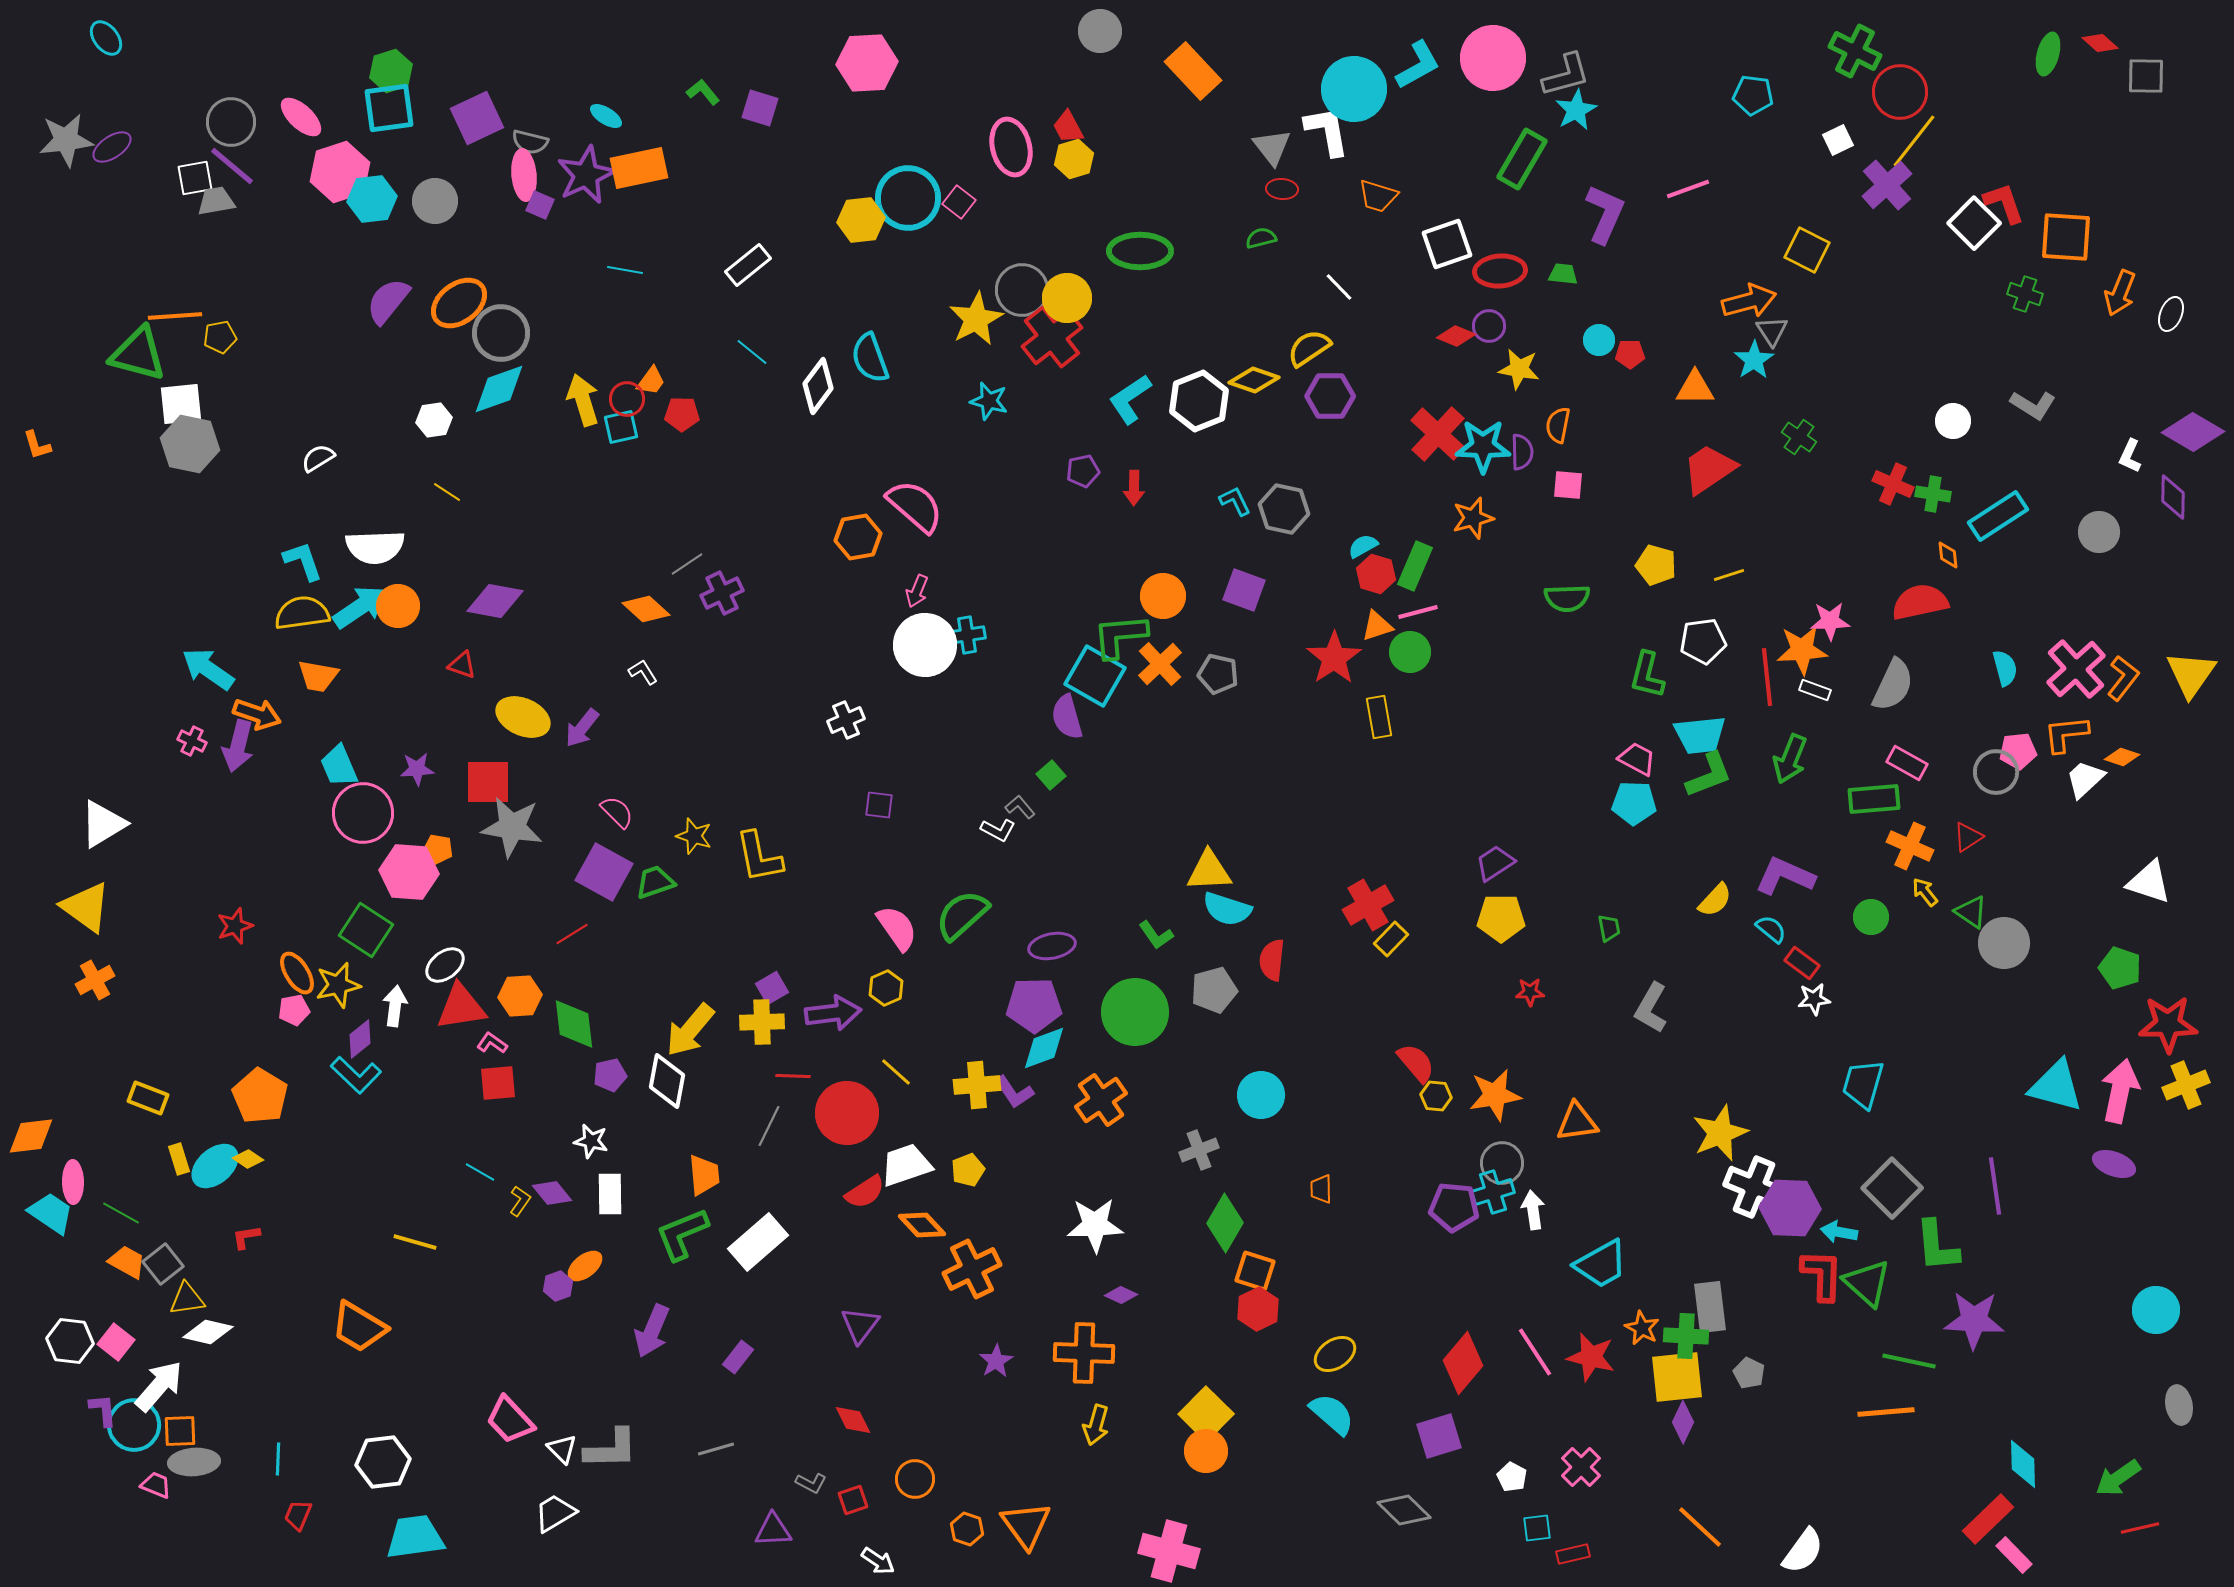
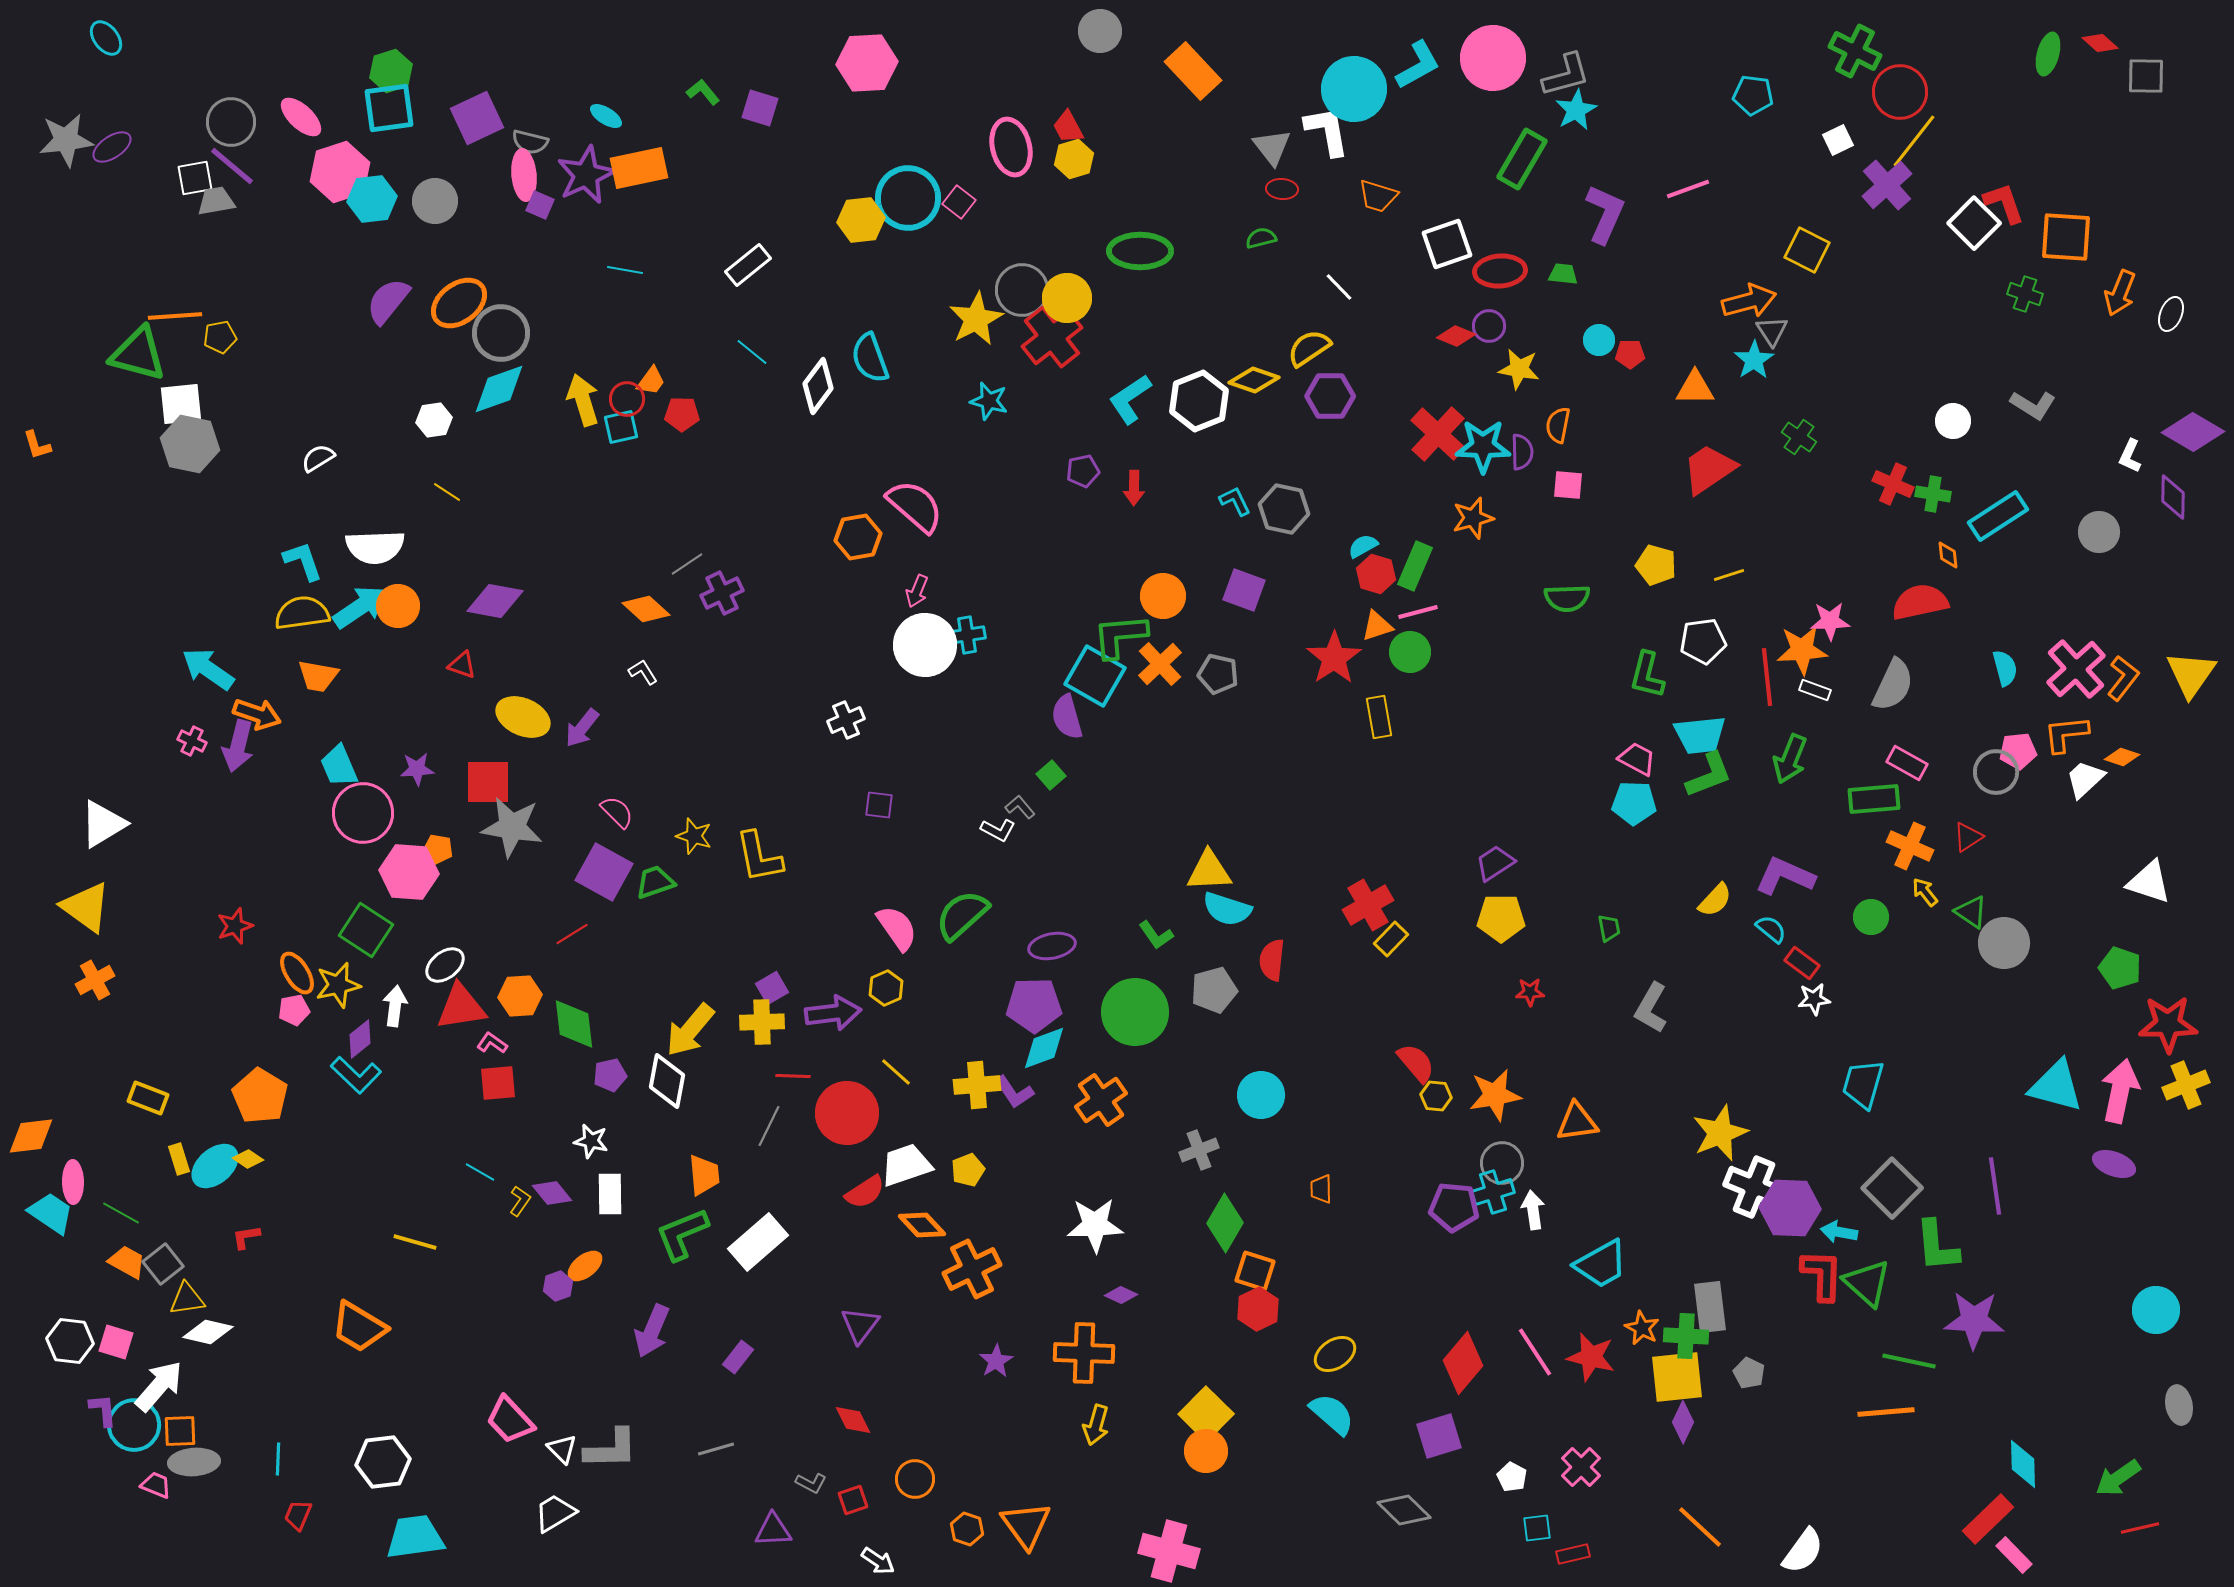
pink square at (116, 1342): rotated 21 degrees counterclockwise
